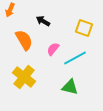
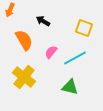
pink semicircle: moved 2 px left, 3 px down
